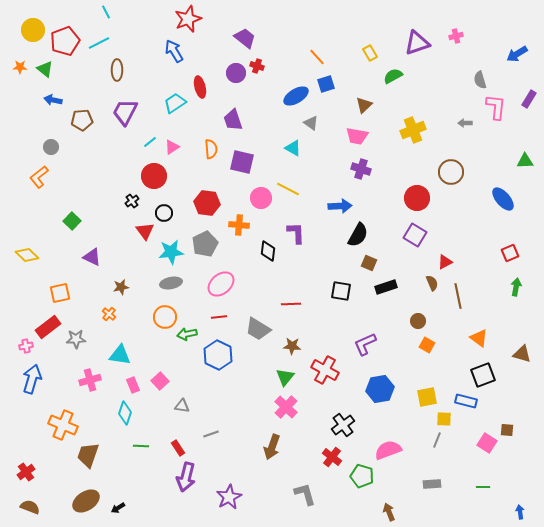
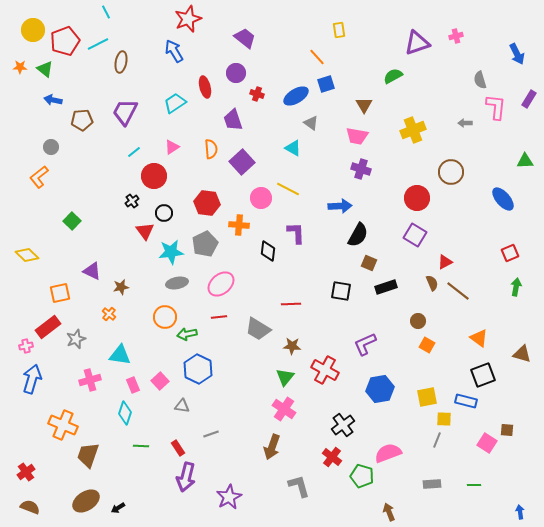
cyan line at (99, 43): moved 1 px left, 1 px down
yellow rectangle at (370, 53): moved 31 px left, 23 px up; rotated 21 degrees clockwise
blue arrow at (517, 54): rotated 85 degrees counterclockwise
red cross at (257, 66): moved 28 px down
brown ellipse at (117, 70): moved 4 px right, 8 px up; rotated 10 degrees clockwise
red ellipse at (200, 87): moved 5 px right
brown triangle at (364, 105): rotated 18 degrees counterclockwise
cyan line at (150, 142): moved 16 px left, 10 px down
purple square at (242, 162): rotated 35 degrees clockwise
purple triangle at (92, 257): moved 14 px down
gray ellipse at (171, 283): moved 6 px right
brown line at (458, 296): moved 5 px up; rotated 40 degrees counterclockwise
gray star at (76, 339): rotated 18 degrees counterclockwise
blue hexagon at (218, 355): moved 20 px left, 14 px down
pink cross at (286, 407): moved 2 px left, 2 px down; rotated 10 degrees counterclockwise
pink semicircle at (388, 450): moved 3 px down
green line at (483, 487): moved 9 px left, 2 px up
gray L-shape at (305, 494): moved 6 px left, 8 px up
